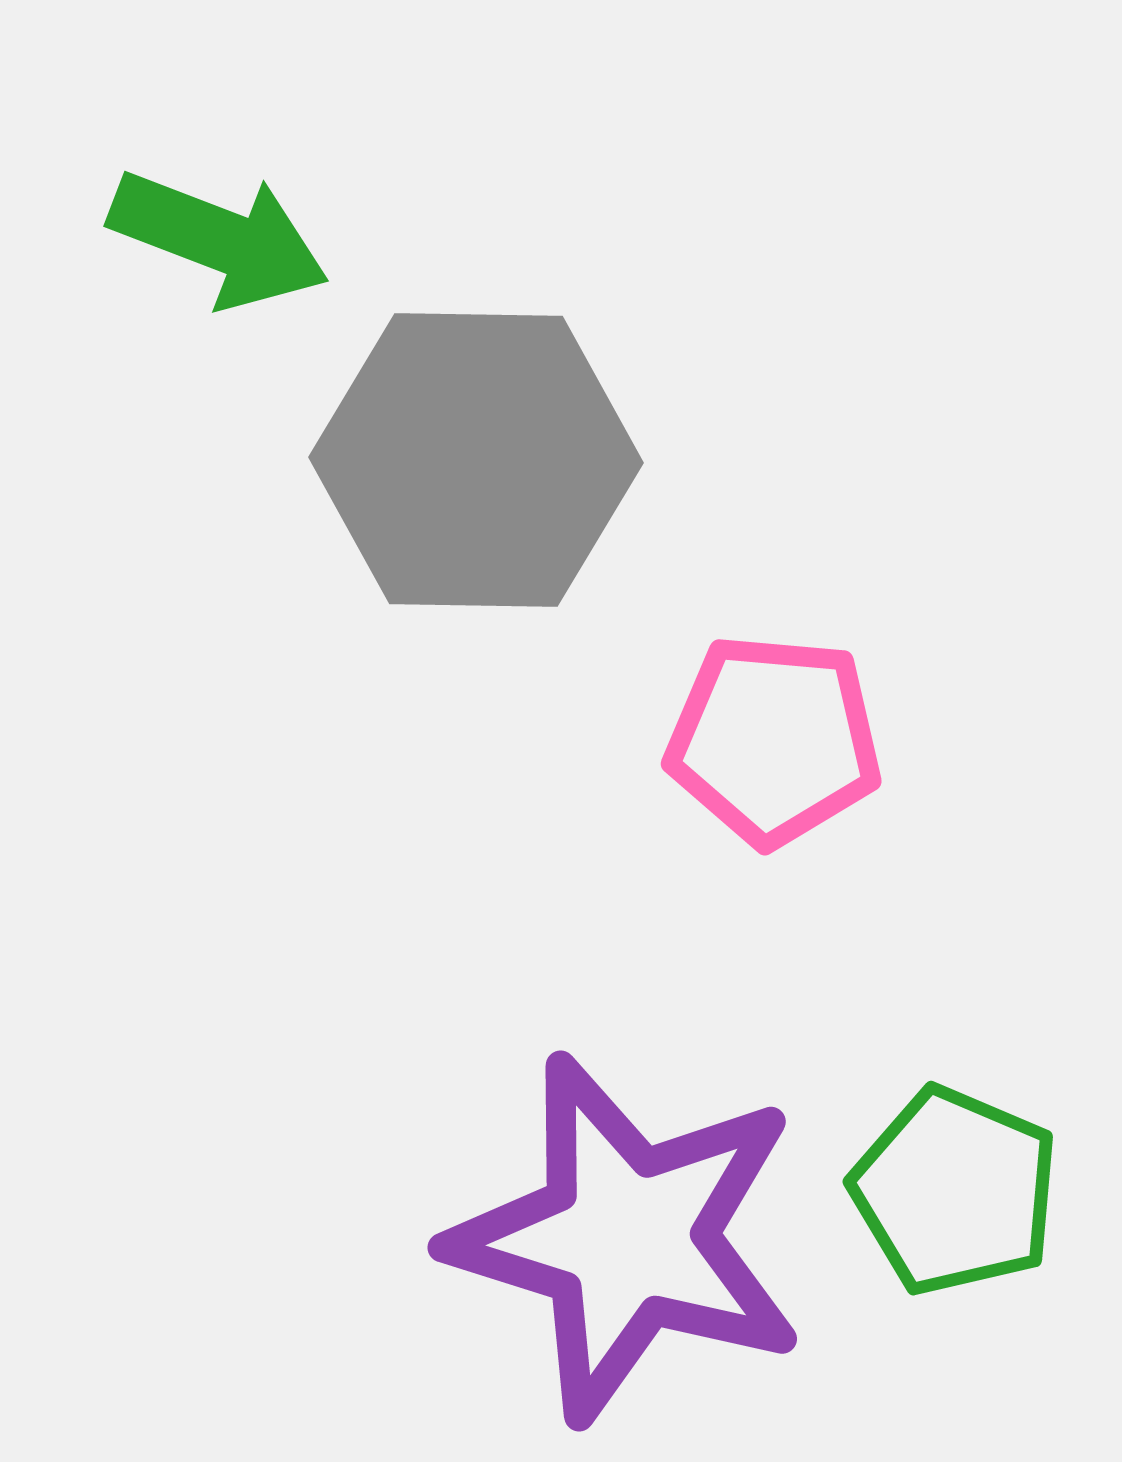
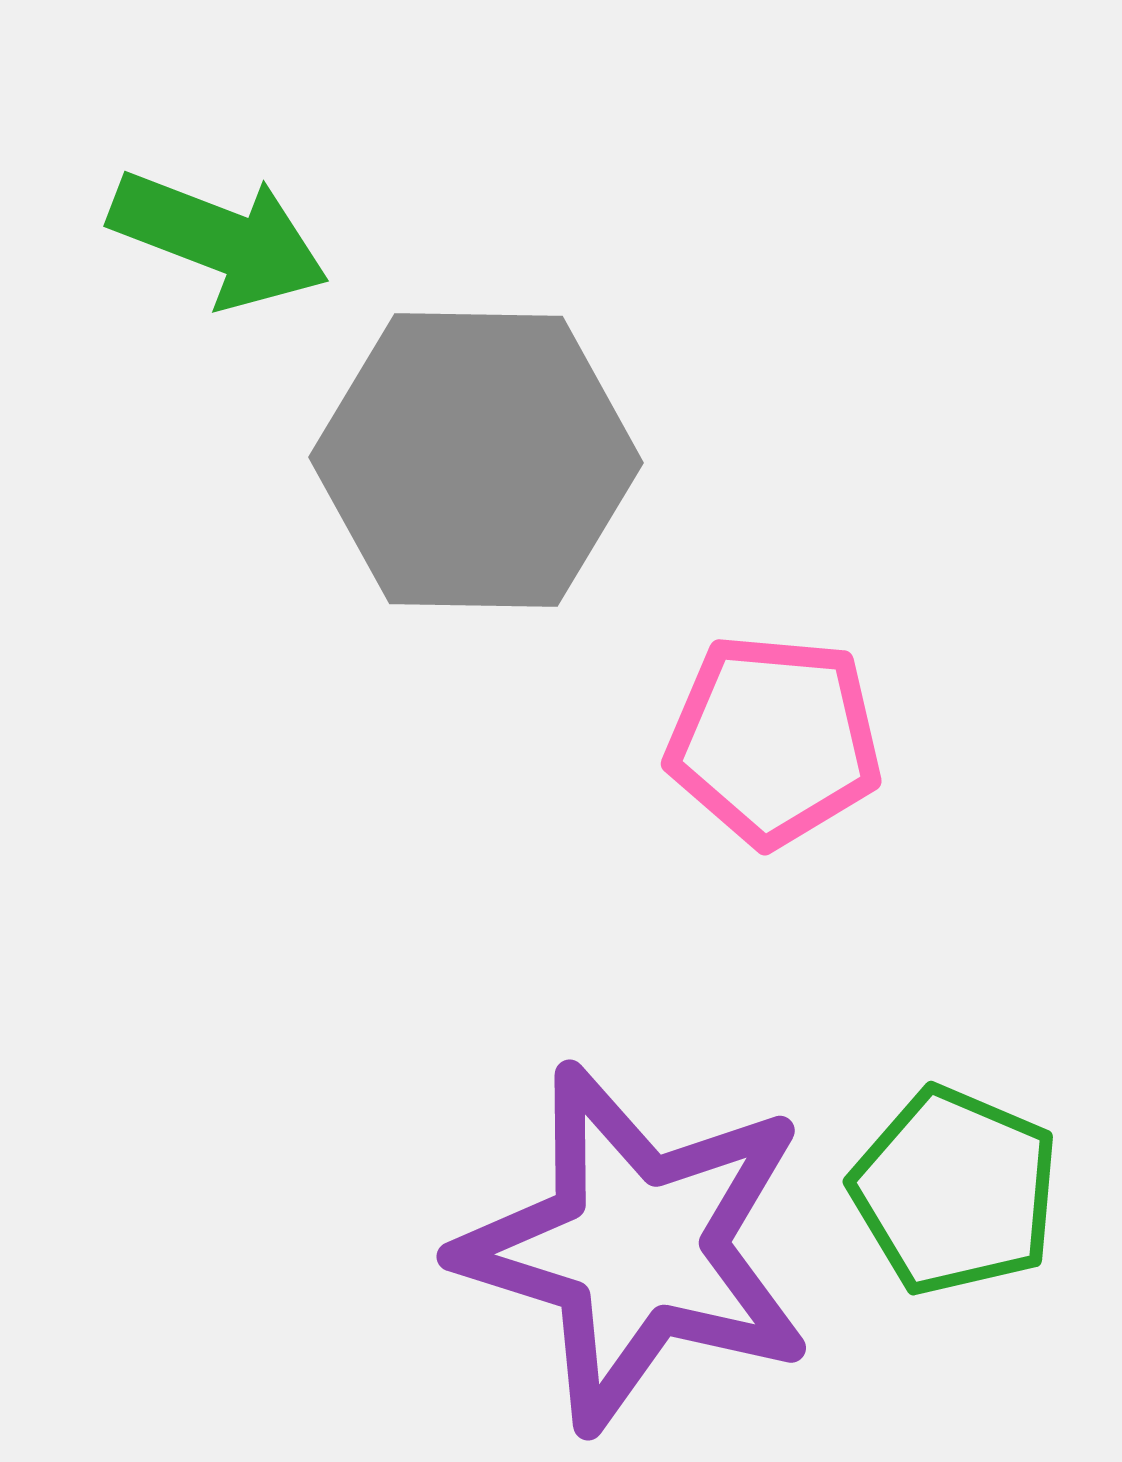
purple star: moved 9 px right, 9 px down
